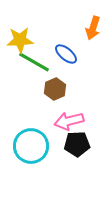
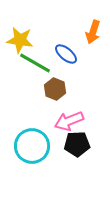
orange arrow: moved 4 px down
yellow star: rotated 12 degrees clockwise
green line: moved 1 px right, 1 px down
brown hexagon: rotated 15 degrees counterclockwise
pink arrow: rotated 8 degrees counterclockwise
cyan circle: moved 1 px right
